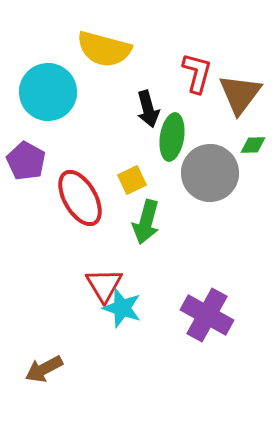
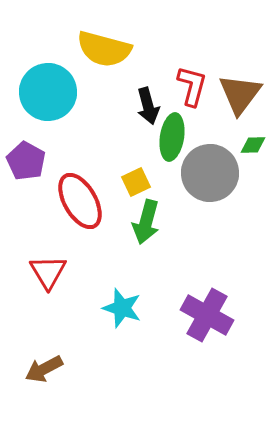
red L-shape: moved 5 px left, 13 px down
black arrow: moved 3 px up
yellow square: moved 4 px right, 2 px down
red ellipse: moved 3 px down
red triangle: moved 56 px left, 13 px up
